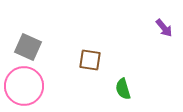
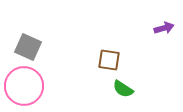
purple arrow: rotated 66 degrees counterclockwise
brown square: moved 19 px right
green semicircle: rotated 40 degrees counterclockwise
